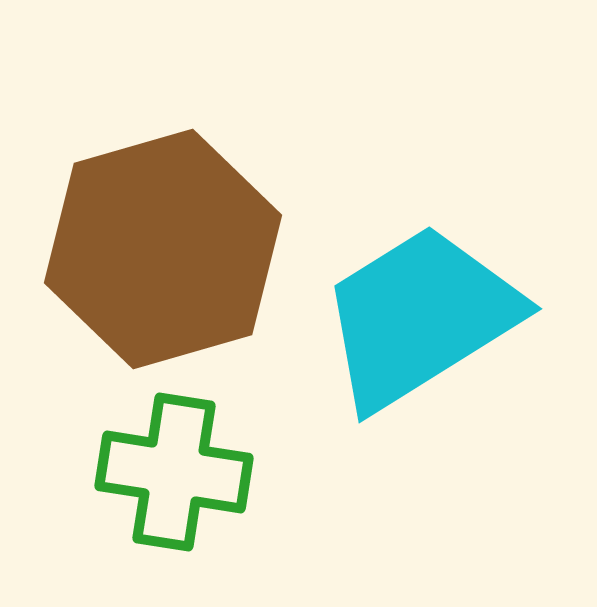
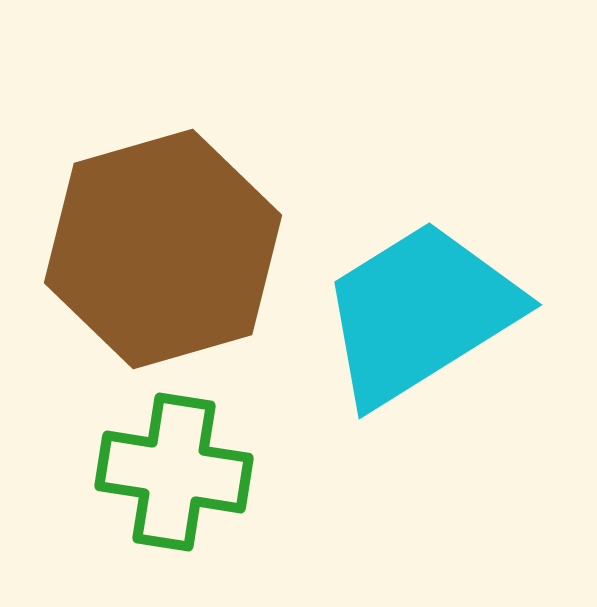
cyan trapezoid: moved 4 px up
